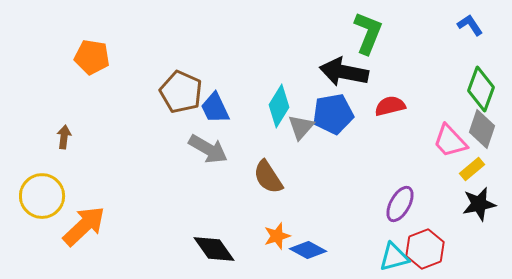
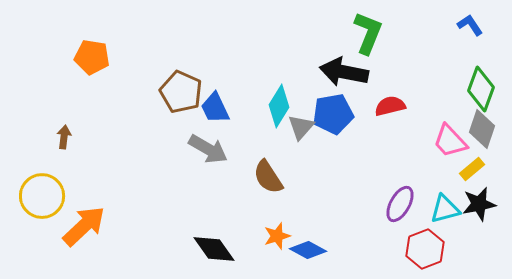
cyan triangle: moved 51 px right, 48 px up
